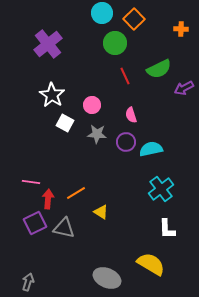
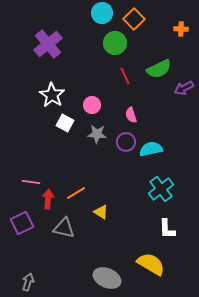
purple square: moved 13 px left
